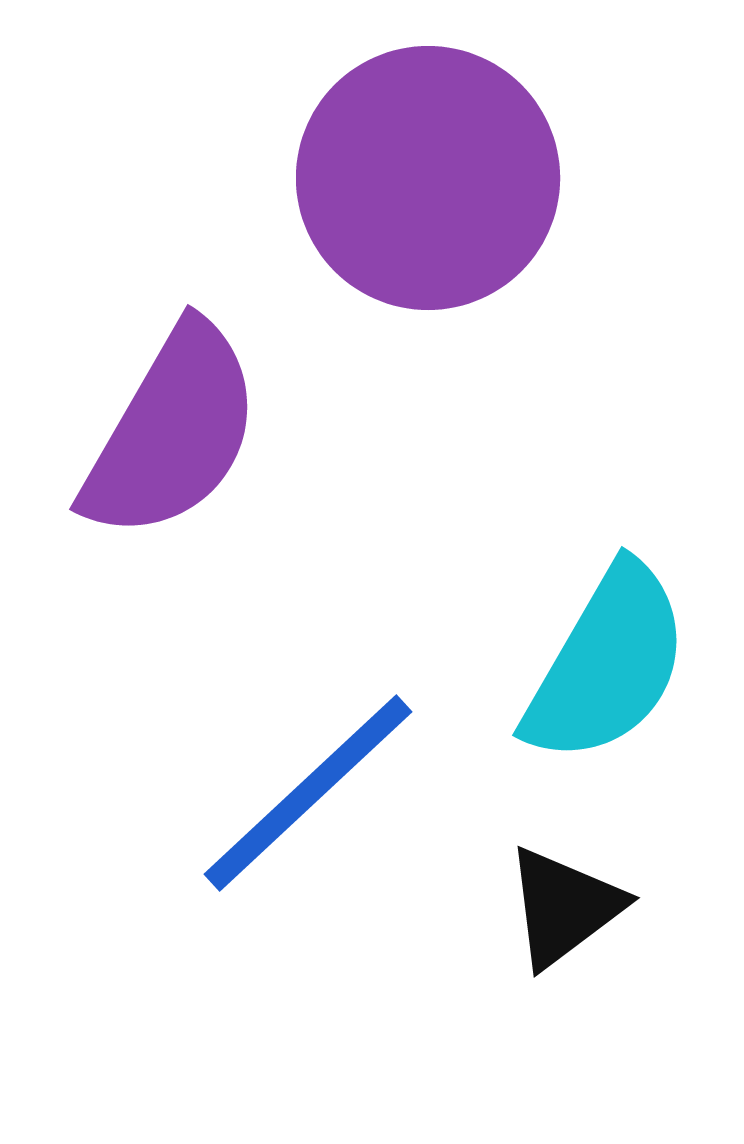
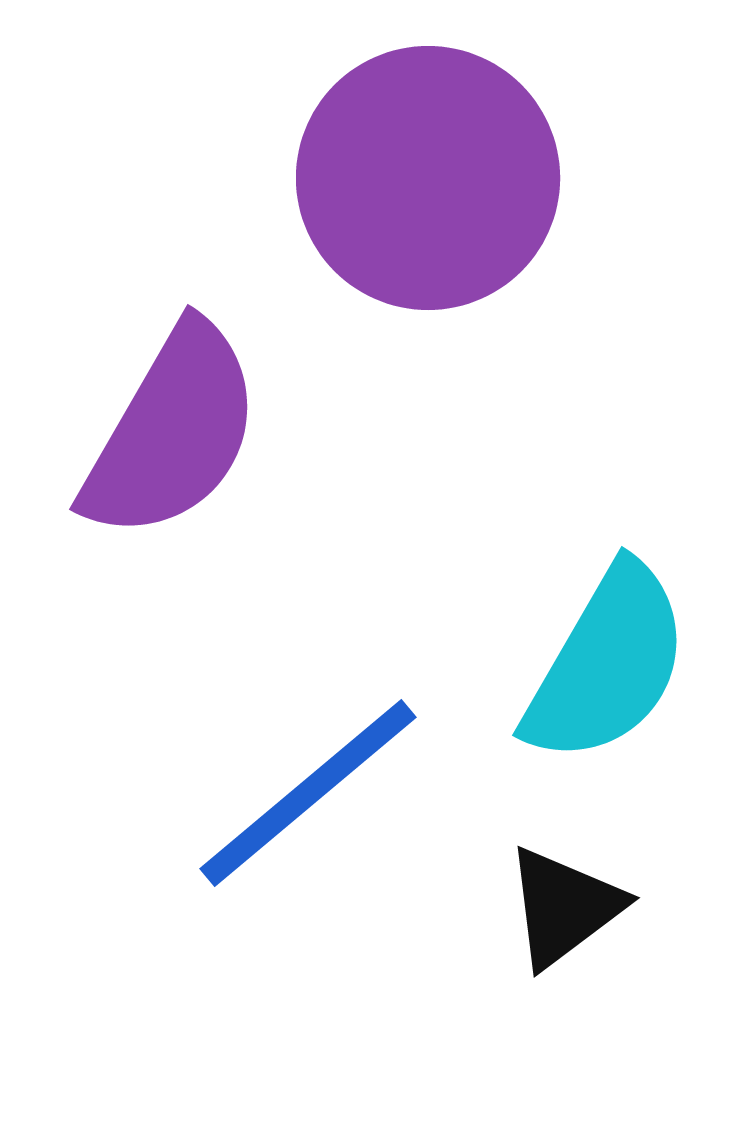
blue line: rotated 3 degrees clockwise
